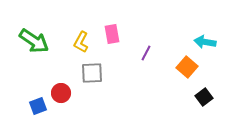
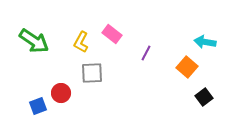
pink rectangle: rotated 42 degrees counterclockwise
